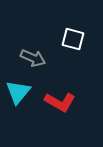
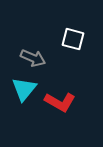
cyan triangle: moved 6 px right, 3 px up
